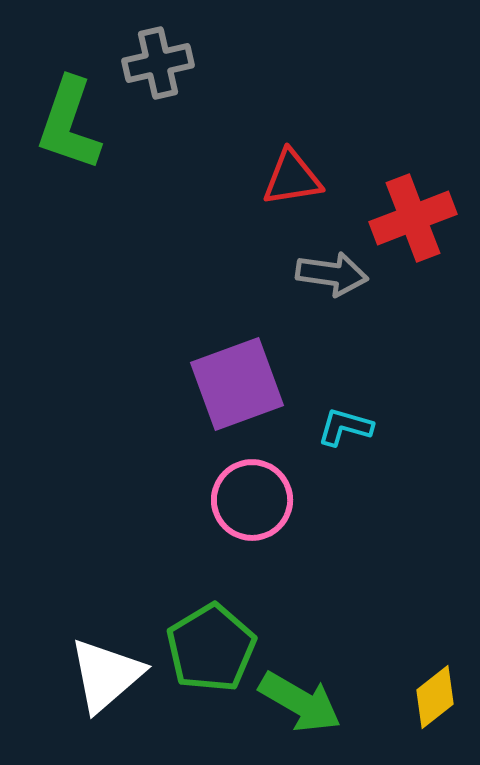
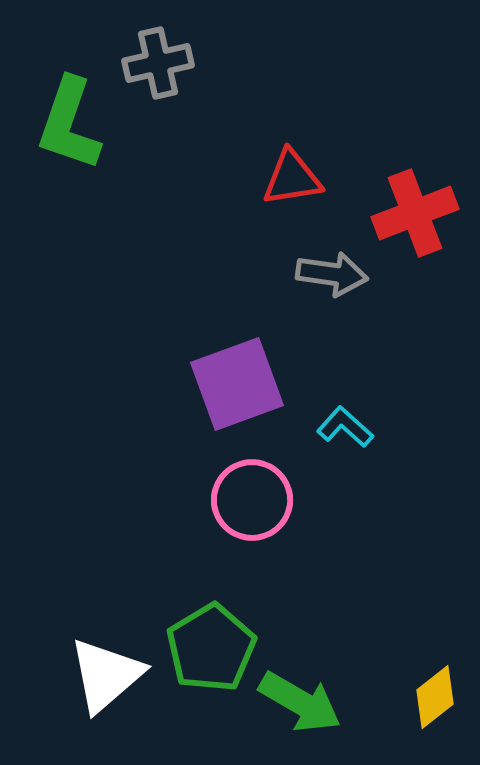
red cross: moved 2 px right, 5 px up
cyan L-shape: rotated 26 degrees clockwise
